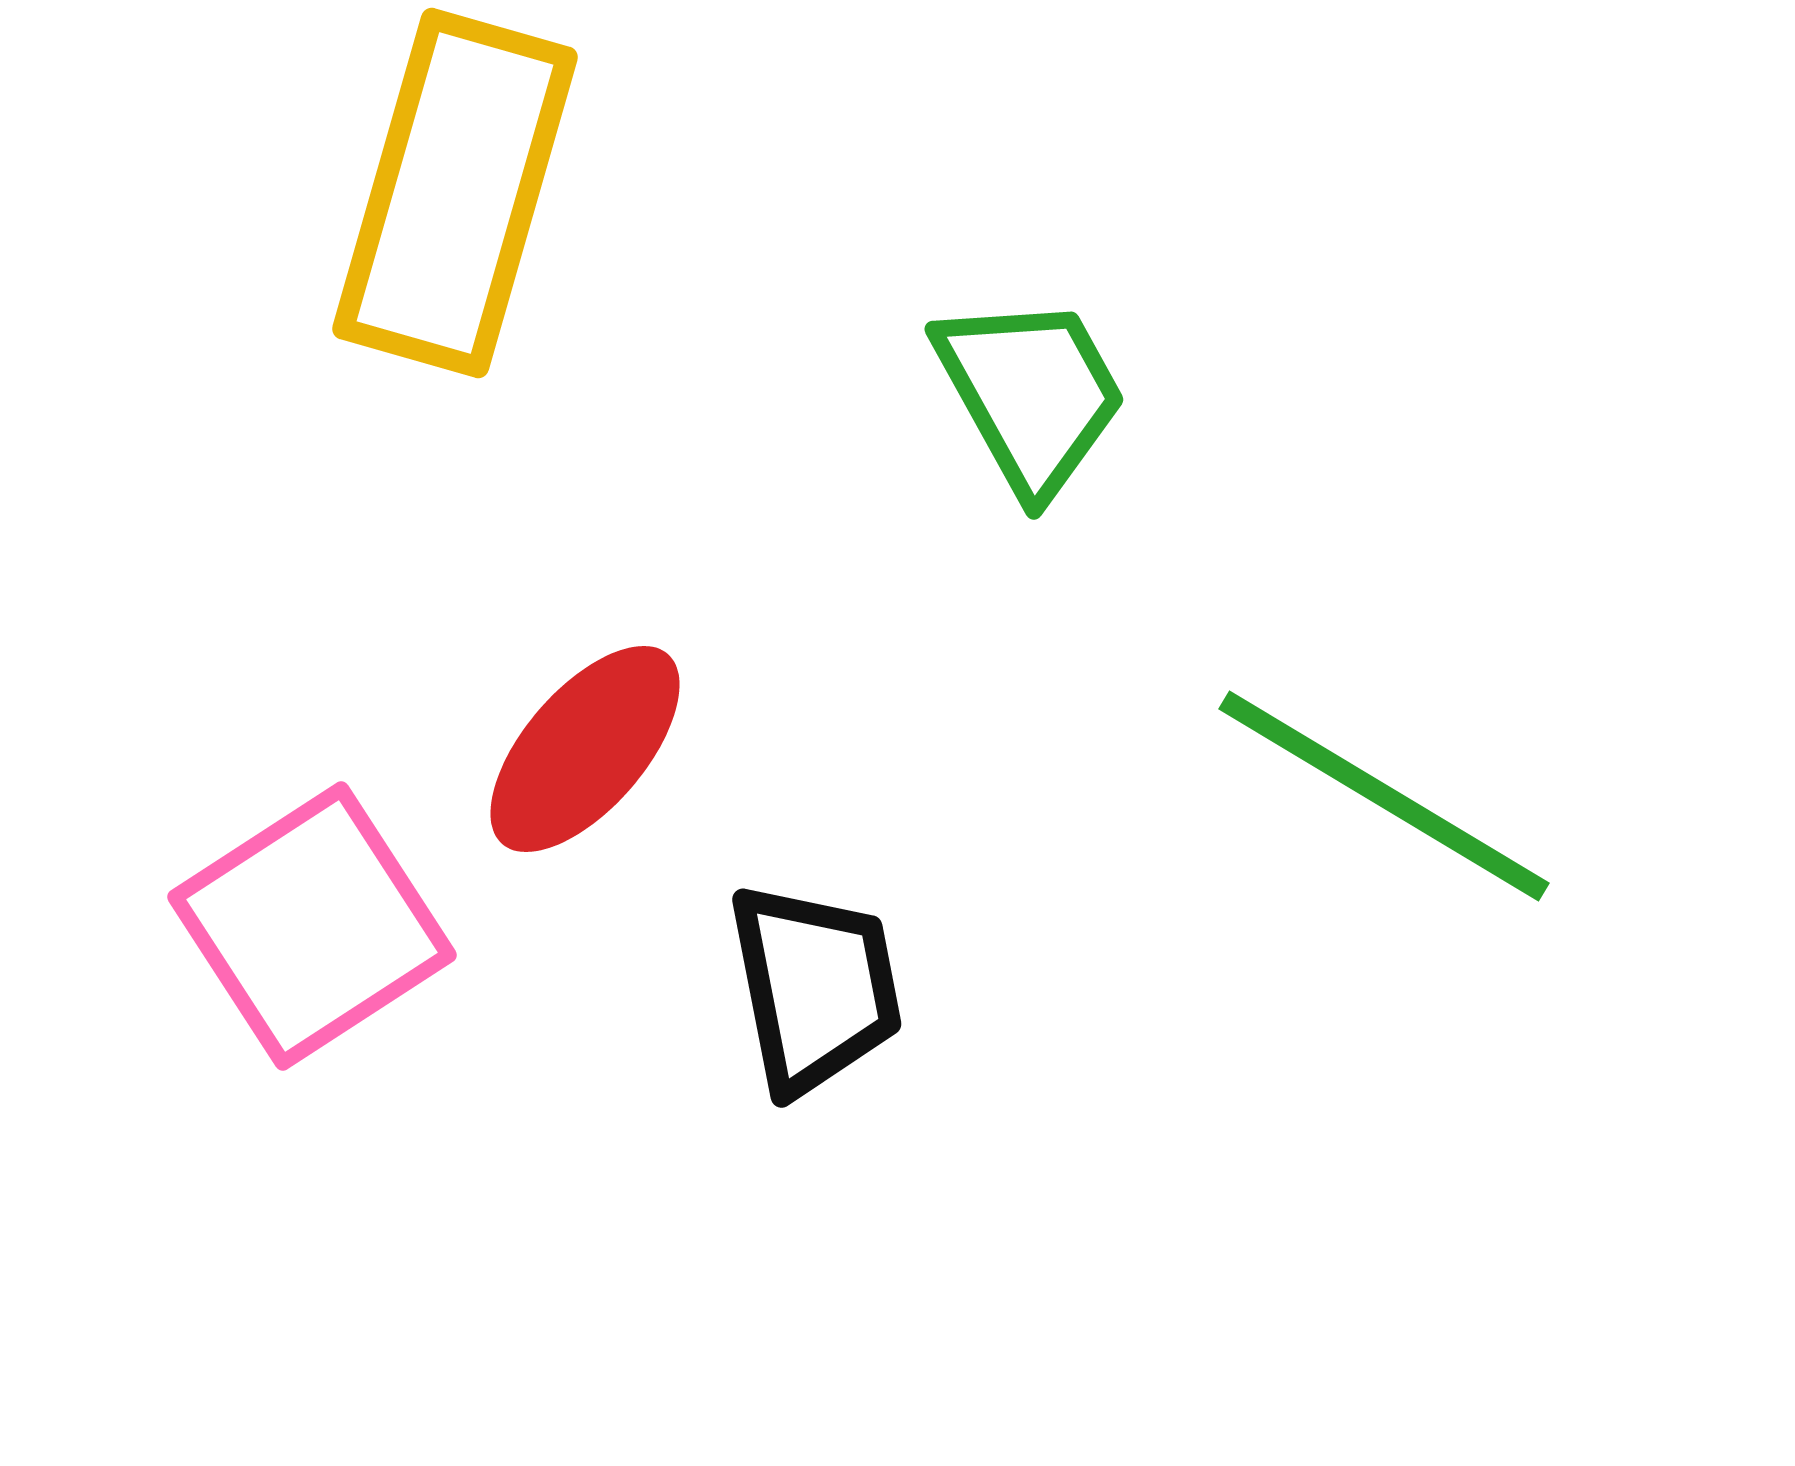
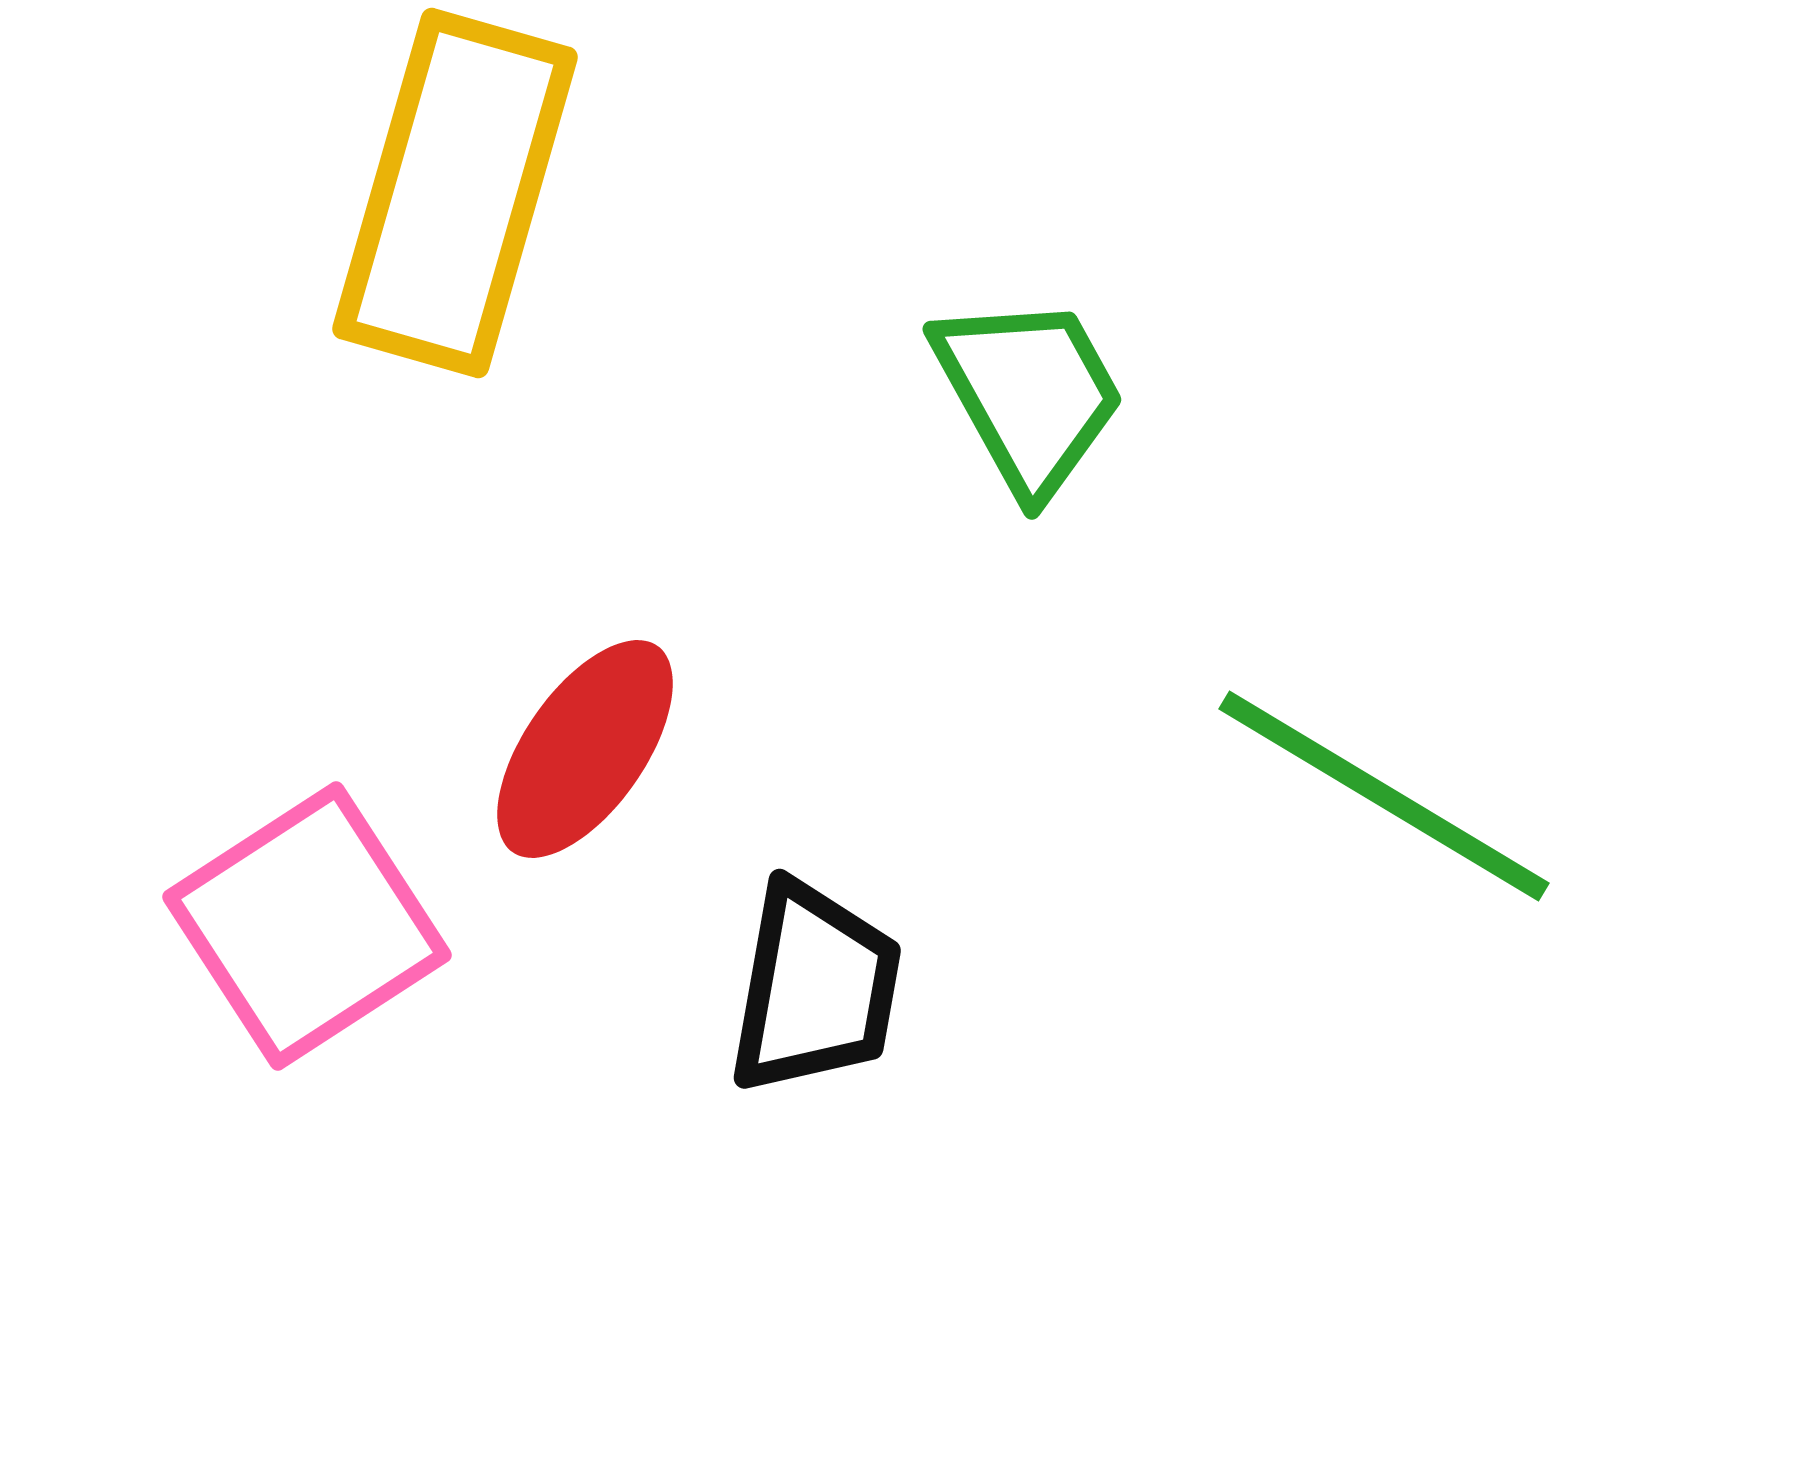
green trapezoid: moved 2 px left
red ellipse: rotated 6 degrees counterclockwise
pink square: moved 5 px left
black trapezoid: rotated 21 degrees clockwise
